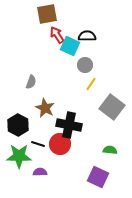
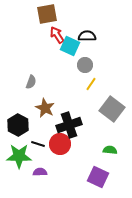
gray square: moved 2 px down
black cross: rotated 30 degrees counterclockwise
